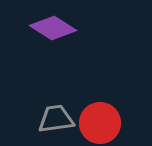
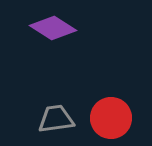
red circle: moved 11 px right, 5 px up
